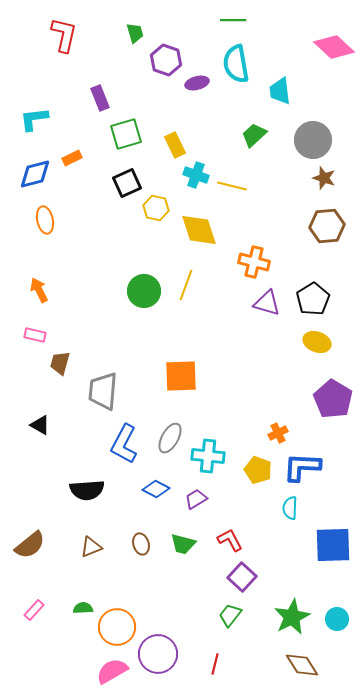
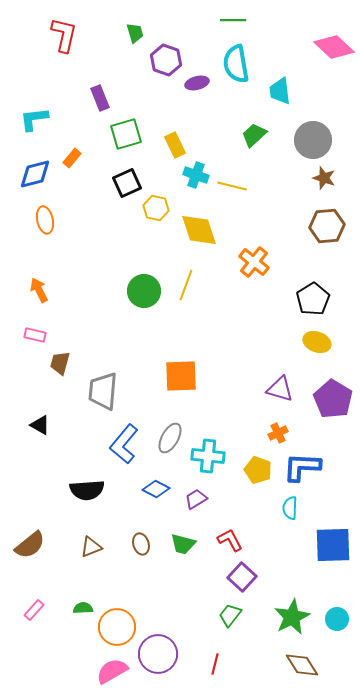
orange rectangle at (72, 158): rotated 24 degrees counterclockwise
orange cross at (254, 262): rotated 24 degrees clockwise
purple triangle at (267, 303): moved 13 px right, 86 px down
blue L-shape at (124, 444): rotated 12 degrees clockwise
